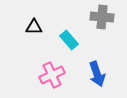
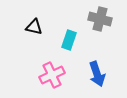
gray cross: moved 2 px left, 2 px down; rotated 10 degrees clockwise
black triangle: rotated 12 degrees clockwise
cyan rectangle: rotated 60 degrees clockwise
